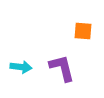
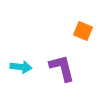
orange square: rotated 18 degrees clockwise
